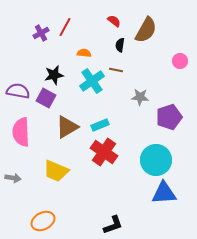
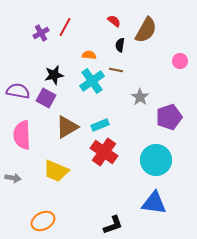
orange semicircle: moved 5 px right, 2 px down
gray star: rotated 30 degrees clockwise
pink semicircle: moved 1 px right, 3 px down
blue triangle: moved 10 px left, 10 px down; rotated 12 degrees clockwise
